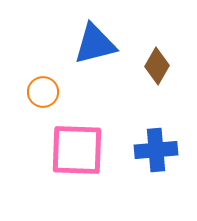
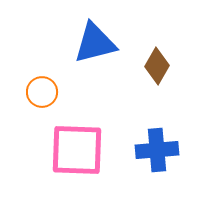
blue triangle: moved 1 px up
orange circle: moved 1 px left
blue cross: moved 1 px right
